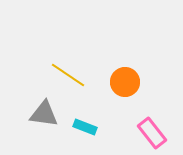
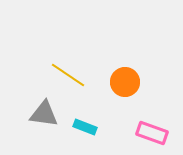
pink rectangle: rotated 32 degrees counterclockwise
